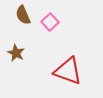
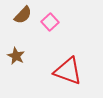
brown semicircle: rotated 114 degrees counterclockwise
brown star: moved 3 px down
